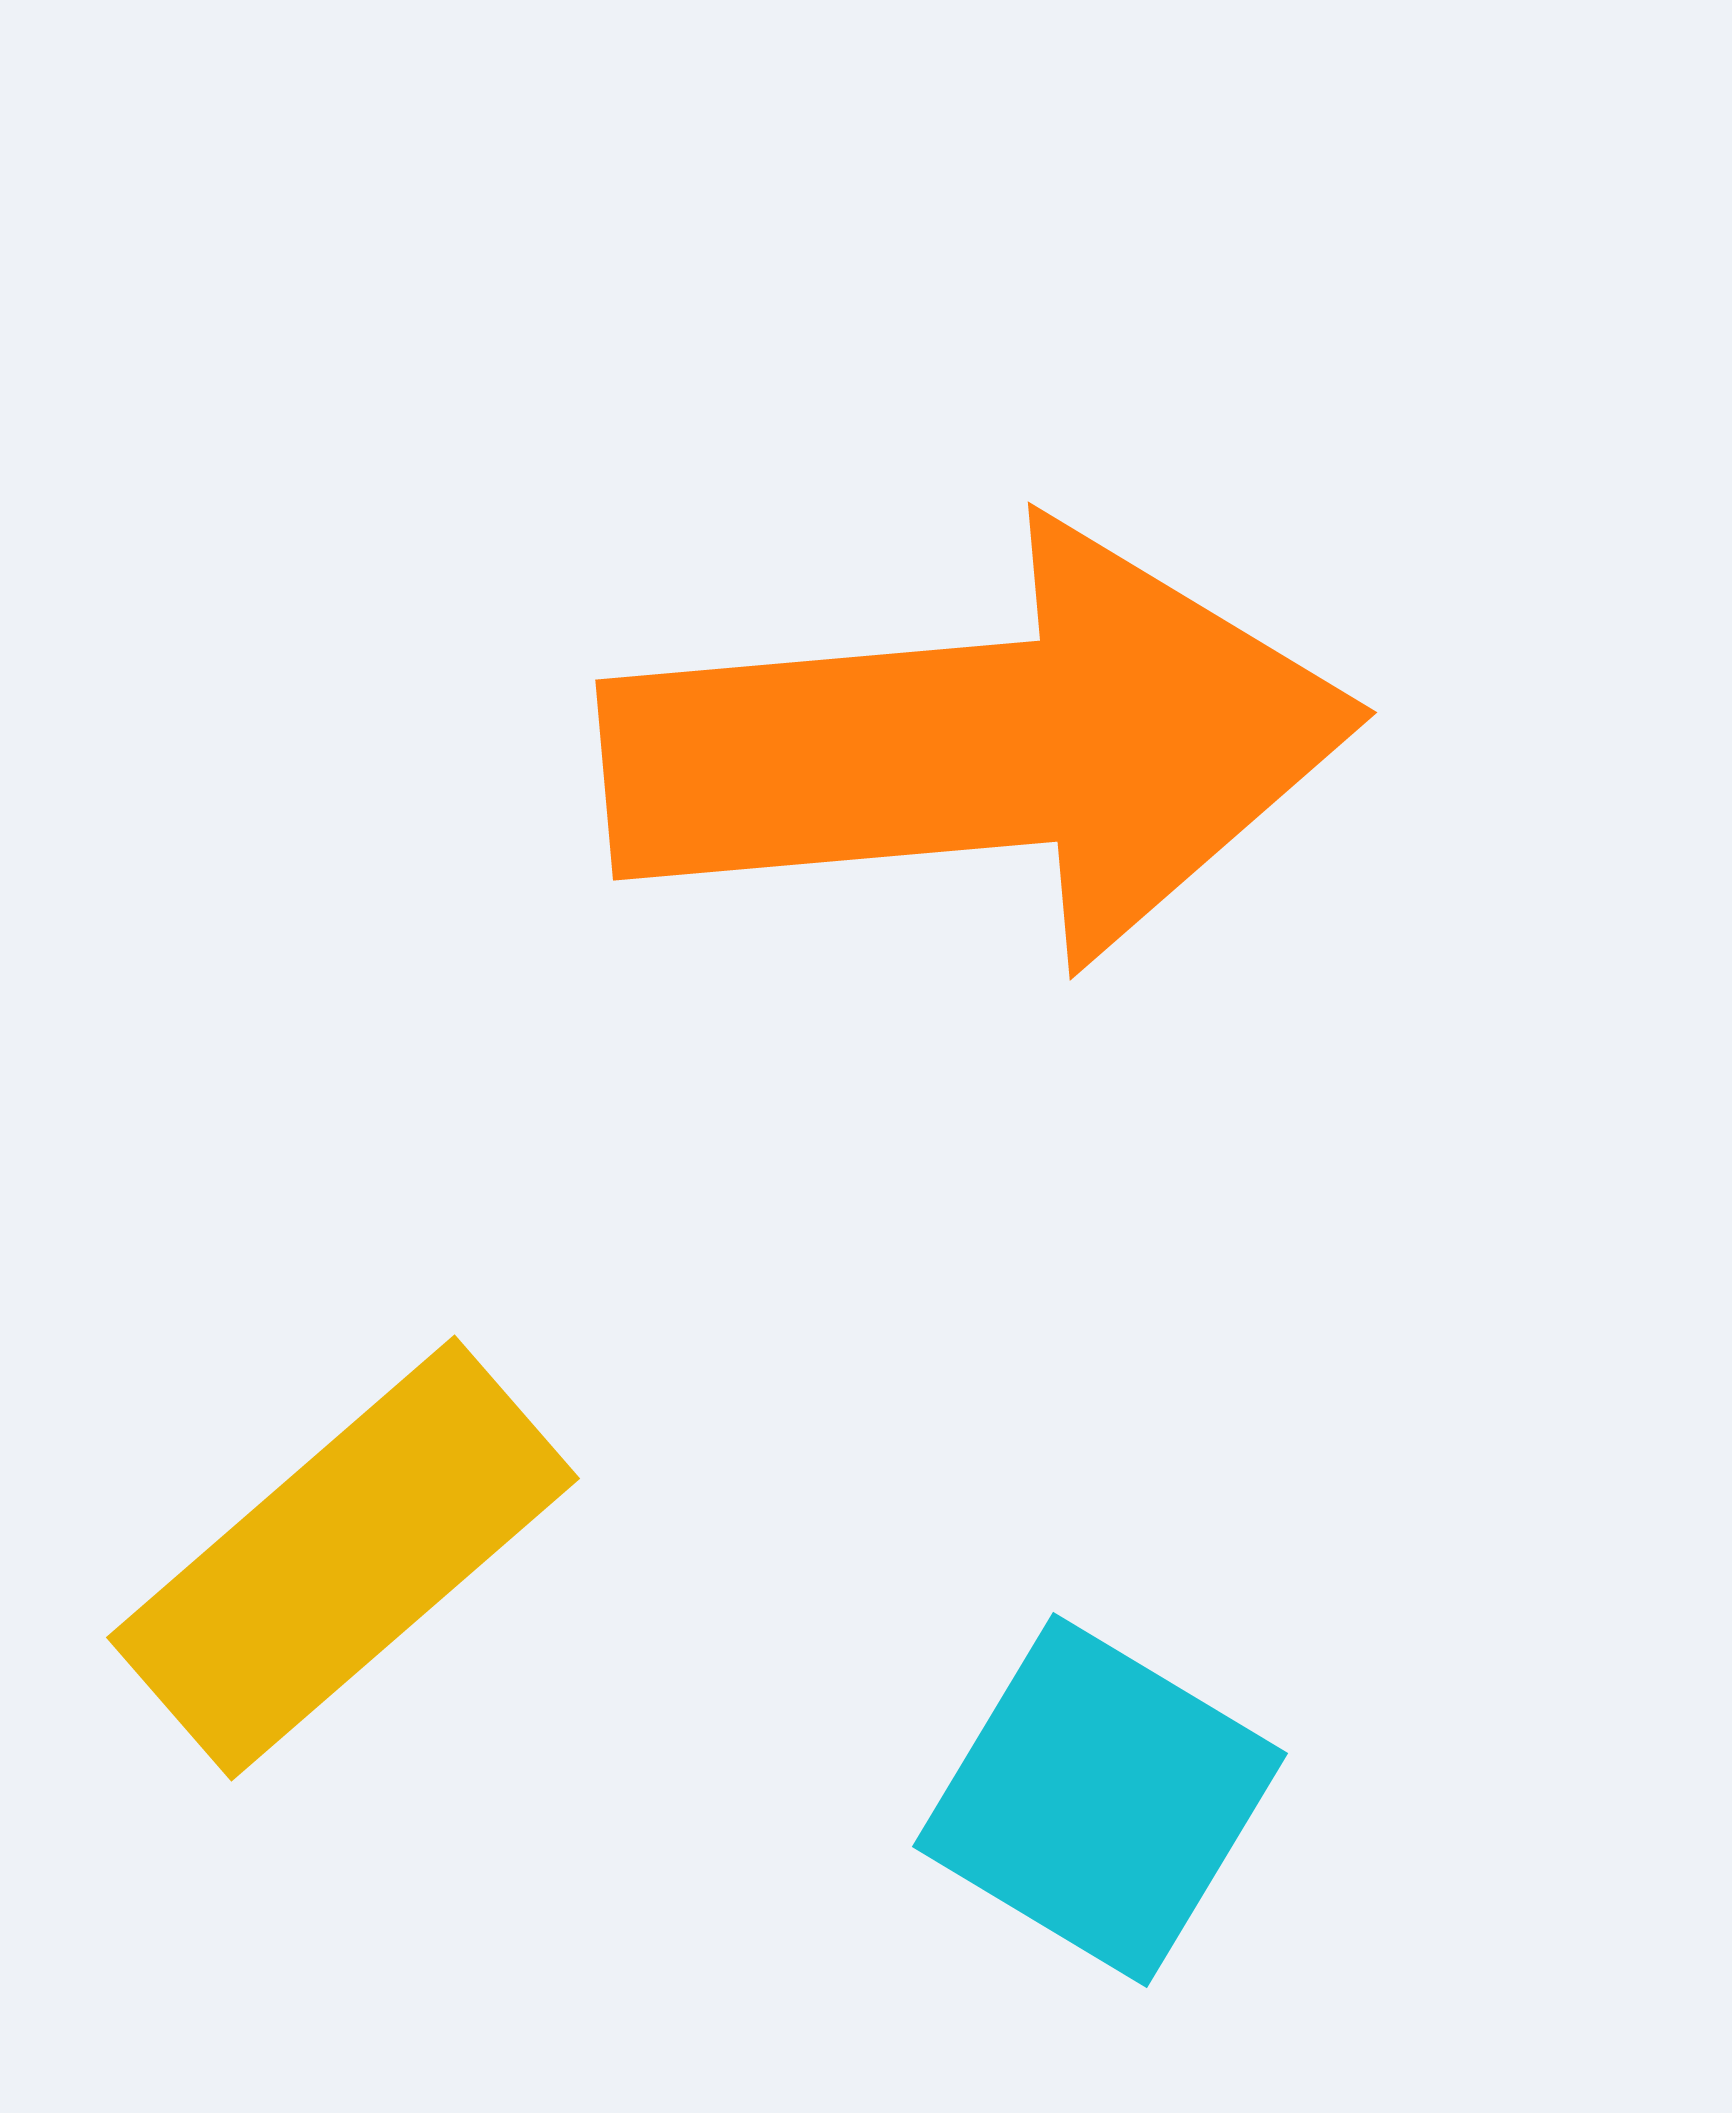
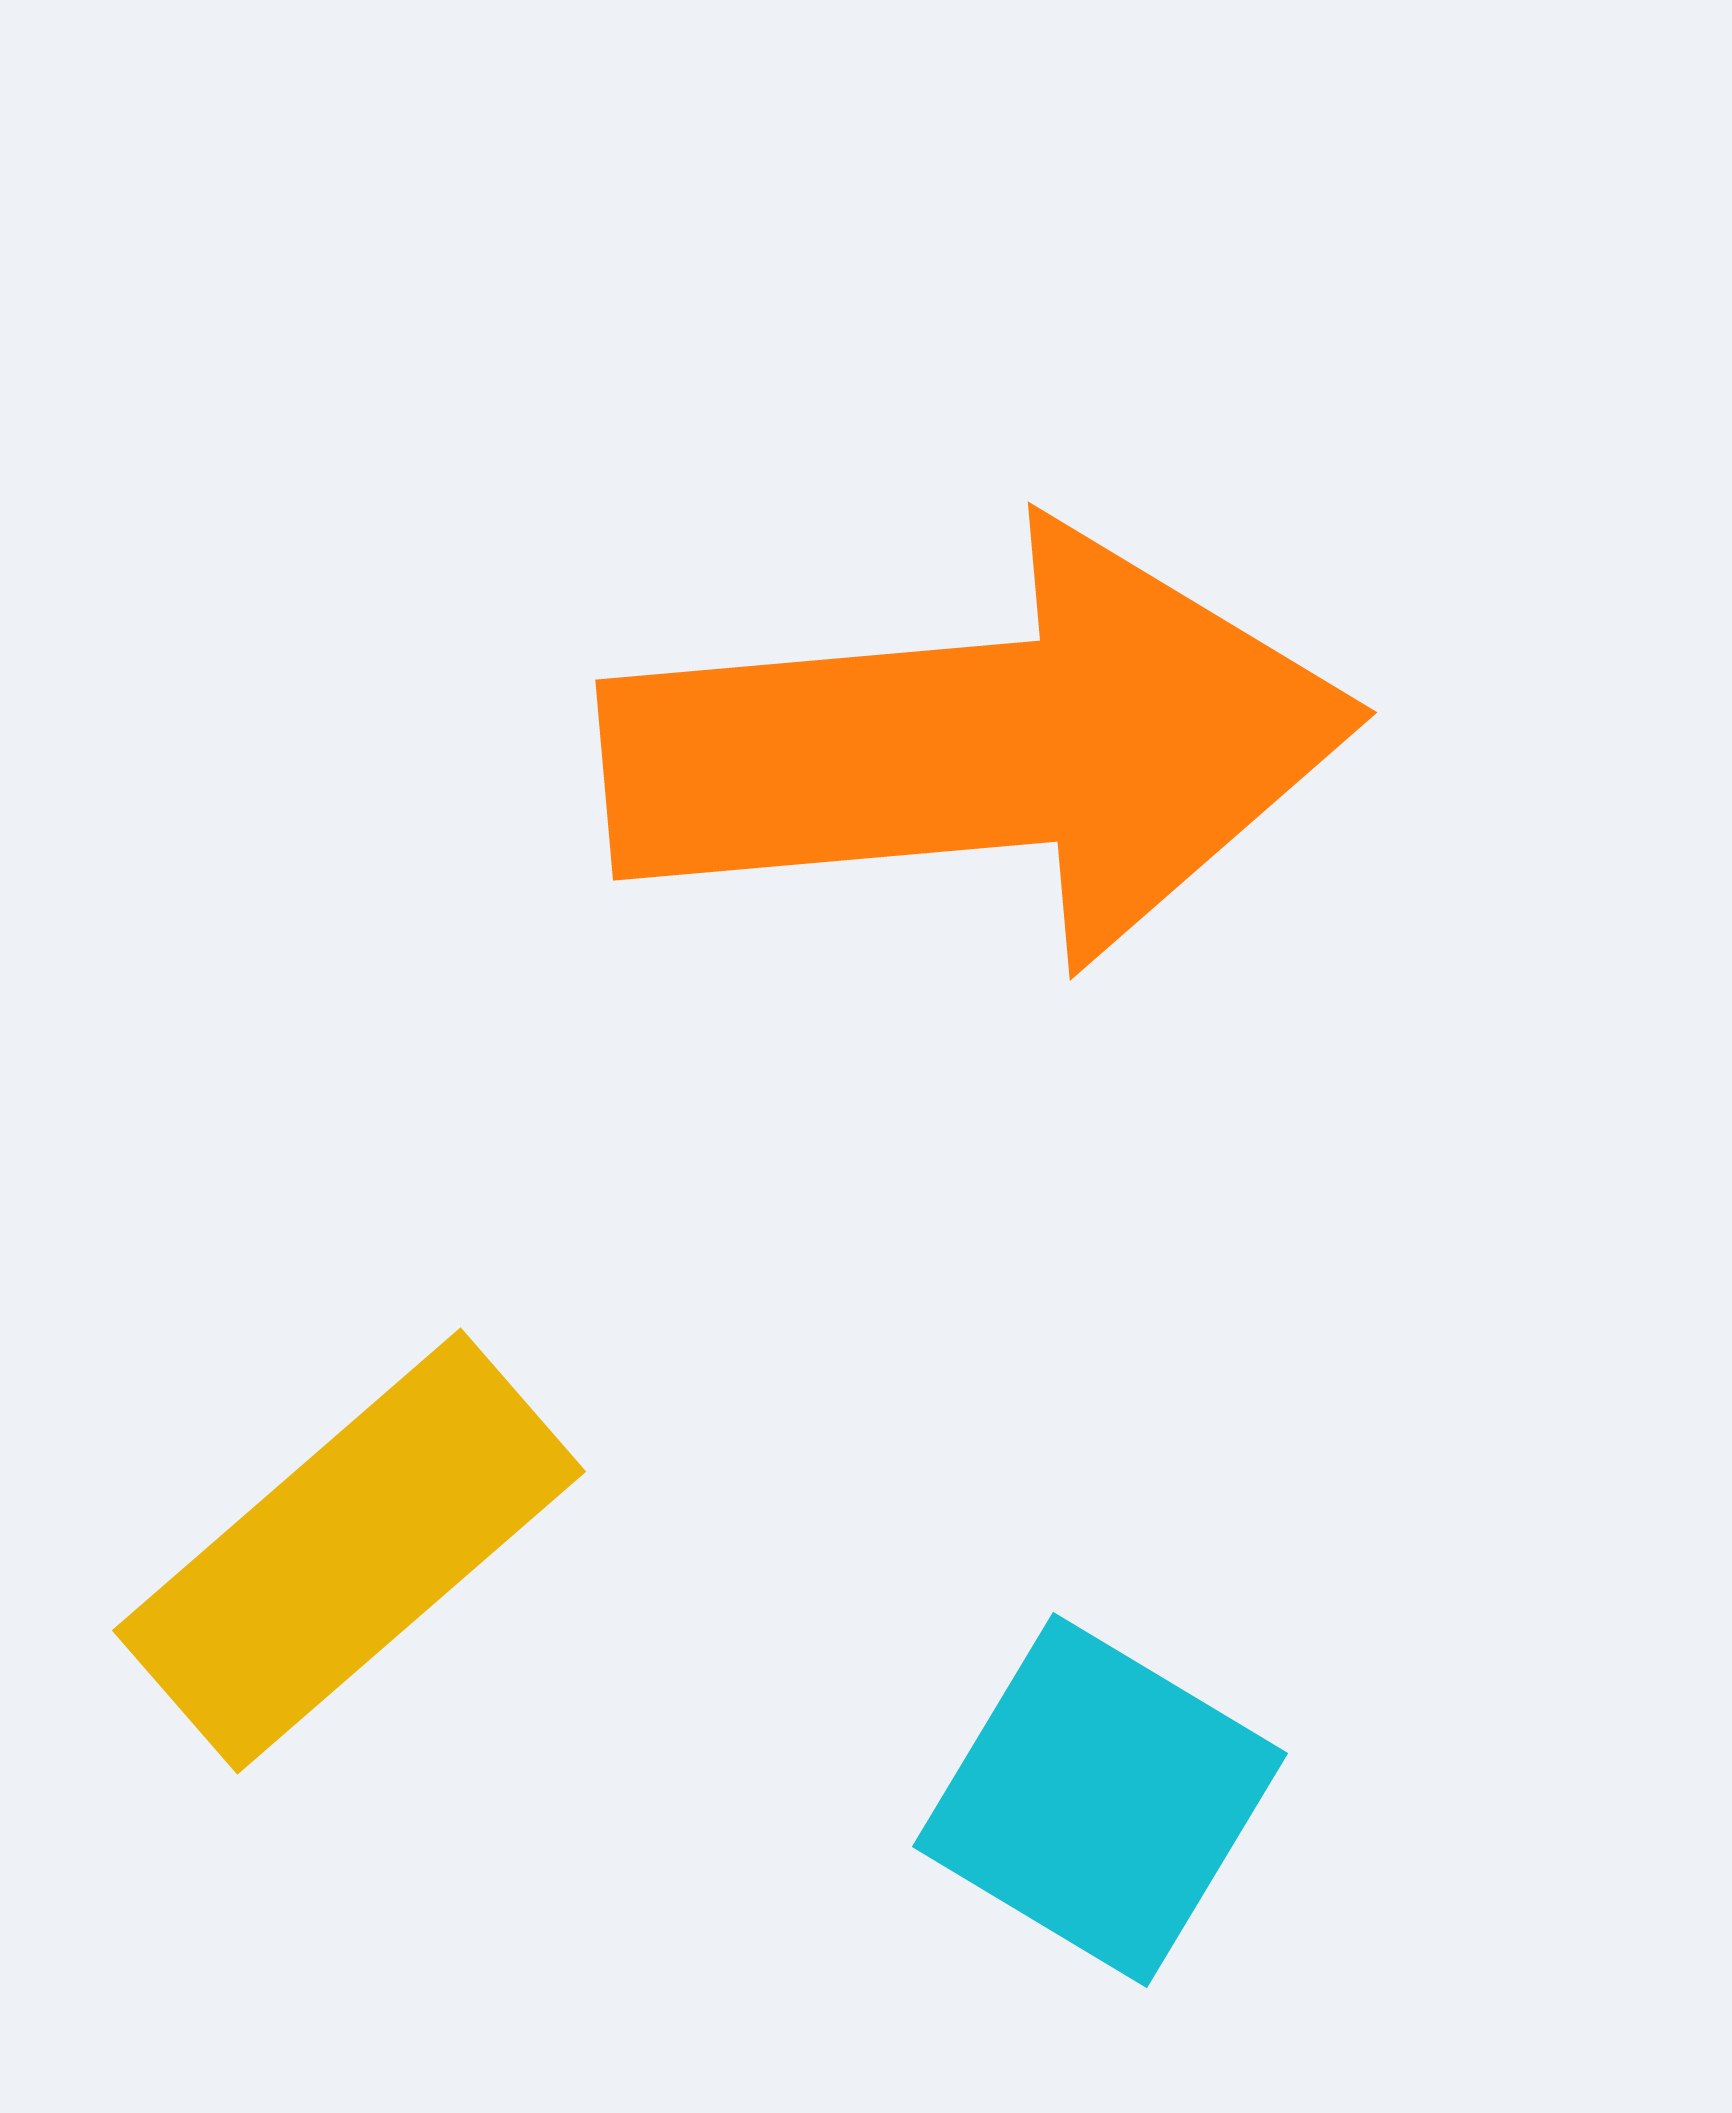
yellow rectangle: moved 6 px right, 7 px up
